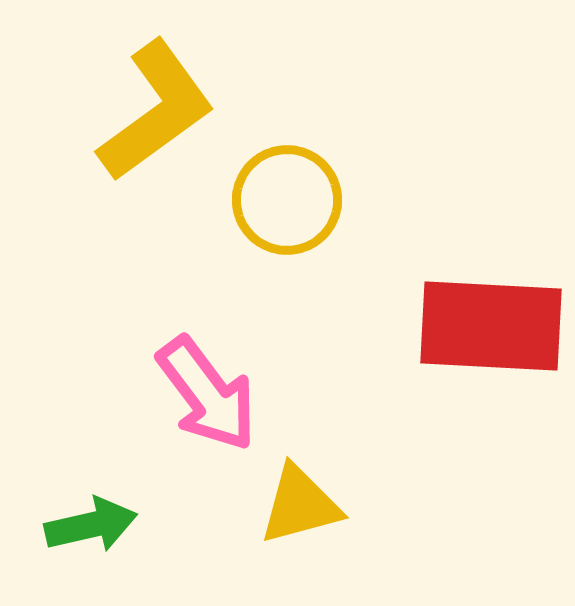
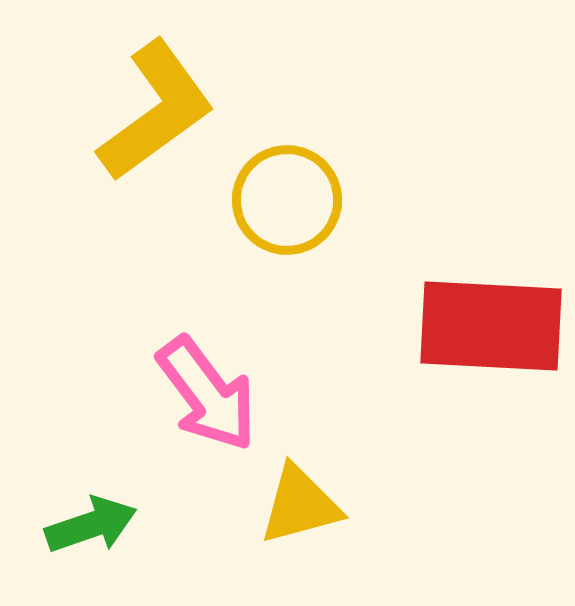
green arrow: rotated 6 degrees counterclockwise
